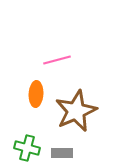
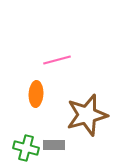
brown star: moved 11 px right, 4 px down; rotated 9 degrees clockwise
green cross: moved 1 px left
gray rectangle: moved 8 px left, 8 px up
